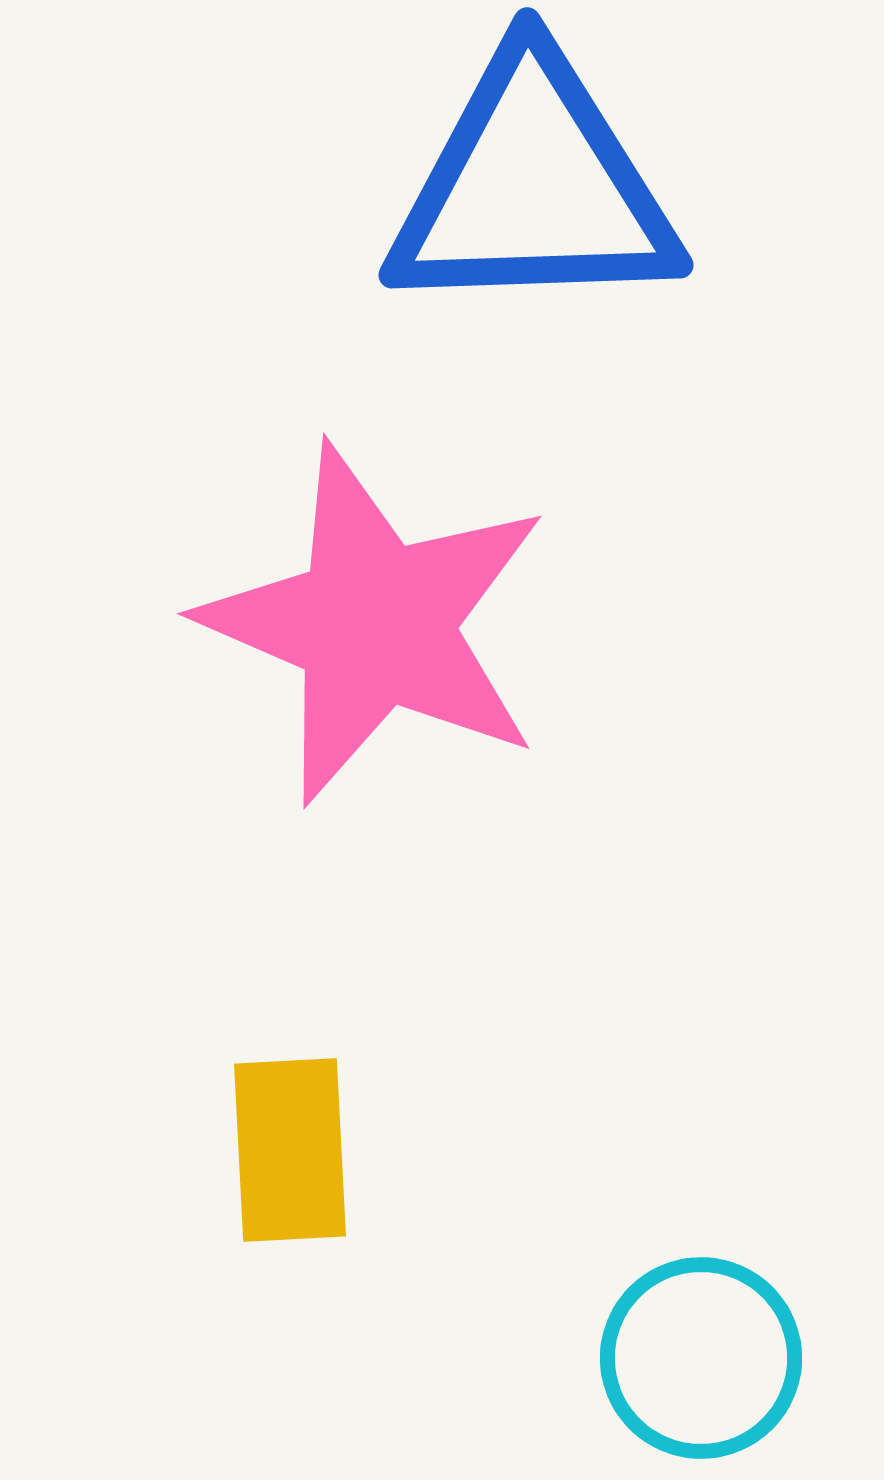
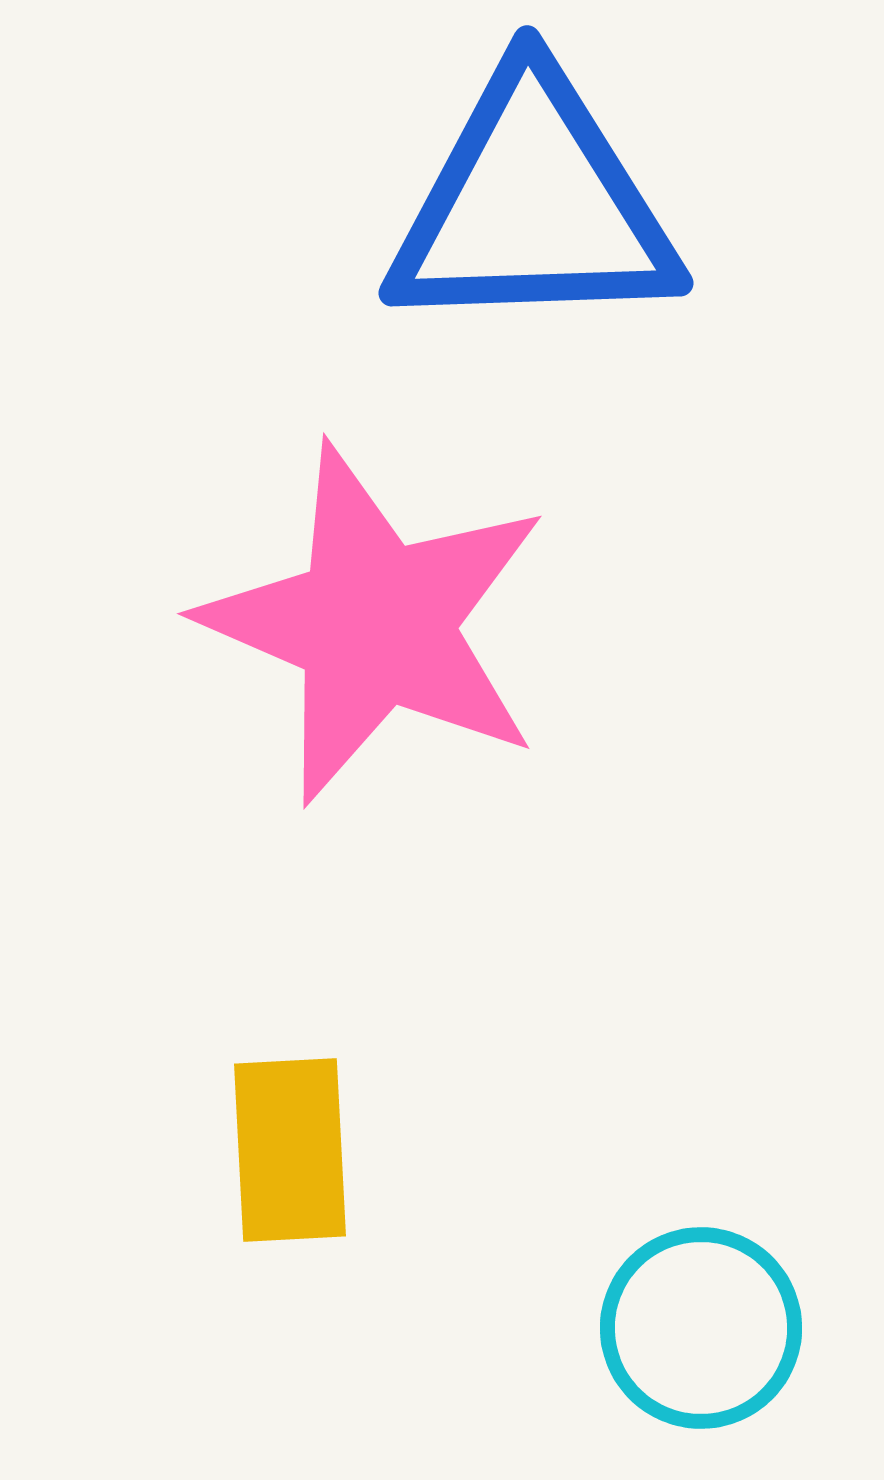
blue triangle: moved 18 px down
cyan circle: moved 30 px up
